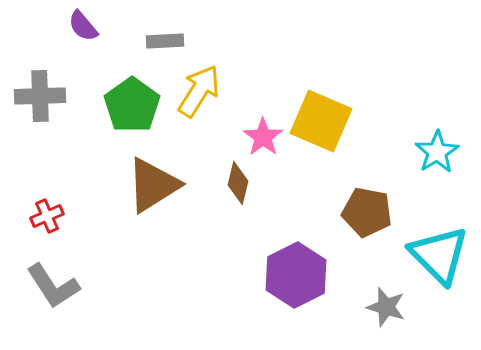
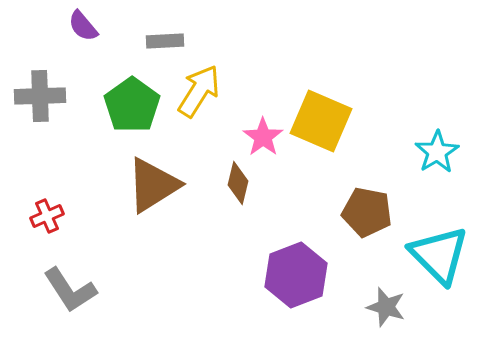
purple hexagon: rotated 6 degrees clockwise
gray L-shape: moved 17 px right, 4 px down
